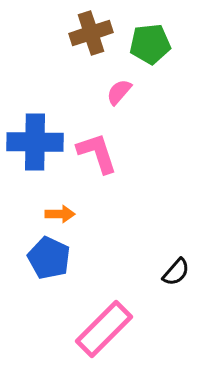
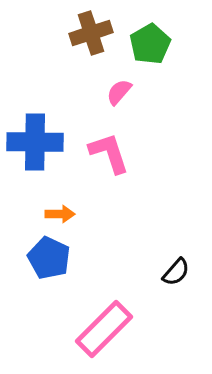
green pentagon: rotated 24 degrees counterclockwise
pink L-shape: moved 12 px right
